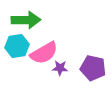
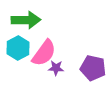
cyan hexagon: moved 1 px right, 2 px down; rotated 20 degrees counterclockwise
pink semicircle: rotated 24 degrees counterclockwise
purple star: moved 4 px left
